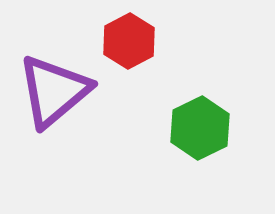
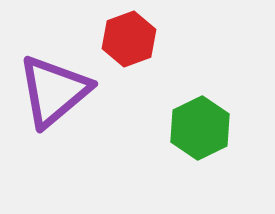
red hexagon: moved 2 px up; rotated 8 degrees clockwise
